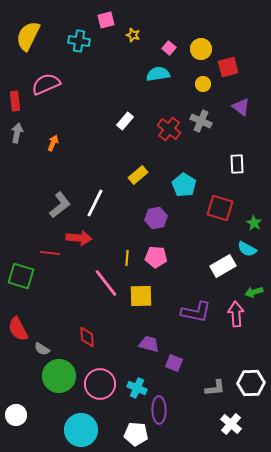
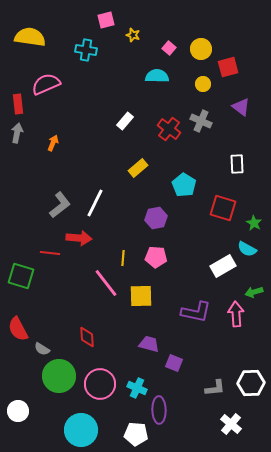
yellow semicircle at (28, 36): moved 2 px right, 1 px down; rotated 72 degrees clockwise
cyan cross at (79, 41): moved 7 px right, 9 px down
cyan semicircle at (158, 74): moved 1 px left, 2 px down; rotated 10 degrees clockwise
red rectangle at (15, 101): moved 3 px right, 3 px down
yellow rectangle at (138, 175): moved 7 px up
red square at (220, 208): moved 3 px right
yellow line at (127, 258): moved 4 px left
white circle at (16, 415): moved 2 px right, 4 px up
